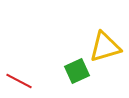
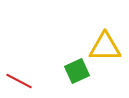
yellow triangle: rotated 16 degrees clockwise
